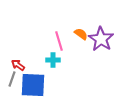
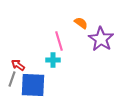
orange semicircle: moved 11 px up
